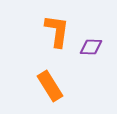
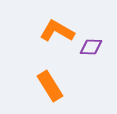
orange L-shape: rotated 68 degrees counterclockwise
